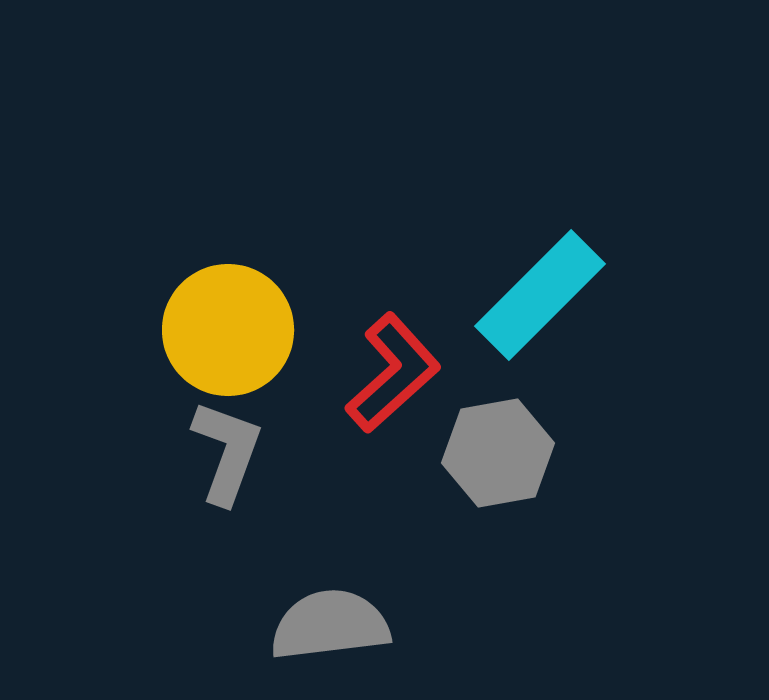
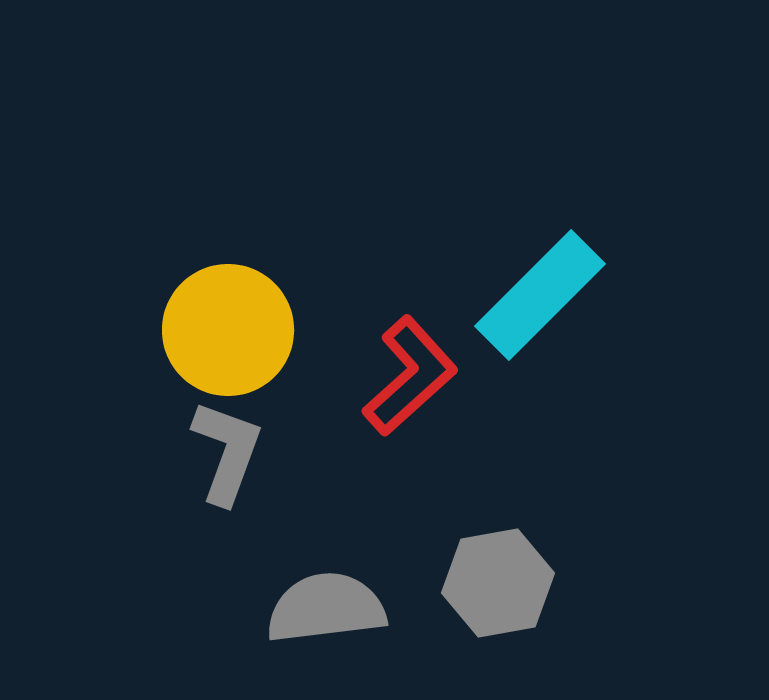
red L-shape: moved 17 px right, 3 px down
gray hexagon: moved 130 px down
gray semicircle: moved 4 px left, 17 px up
